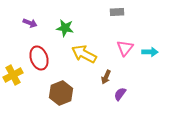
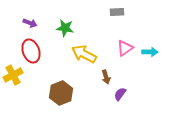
pink triangle: rotated 18 degrees clockwise
red ellipse: moved 8 px left, 7 px up
brown arrow: rotated 40 degrees counterclockwise
